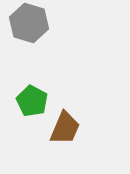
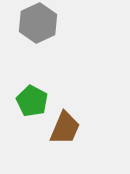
gray hexagon: moved 9 px right; rotated 18 degrees clockwise
